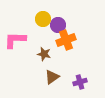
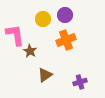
purple circle: moved 7 px right, 10 px up
pink L-shape: moved 5 px up; rotated 80 degrees clockwise
brown star: moved 14 px left, 3 px up; rotated 16 degrees clockwise
brown triangle: moved 7 px left, 2 px up
